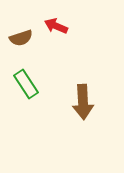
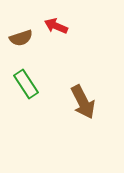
brown arrow: rotated 24 degrees counterclockwise
